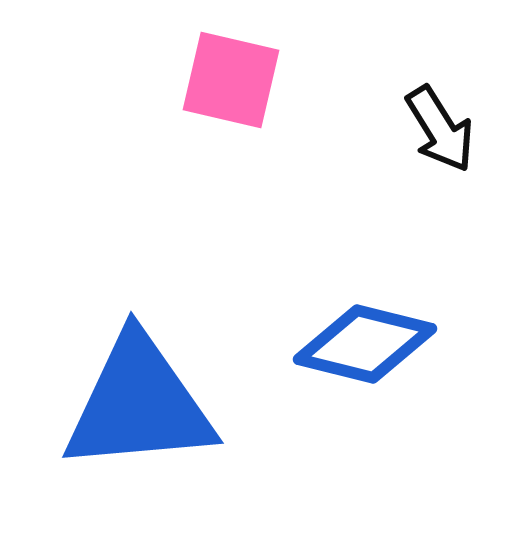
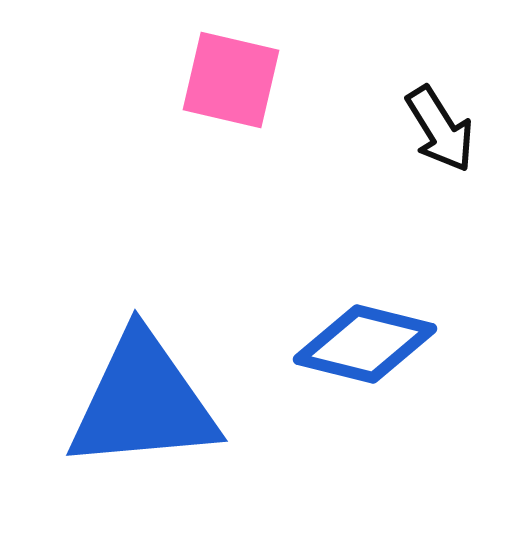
blue triangle: moved 4 px right, 2 px up
